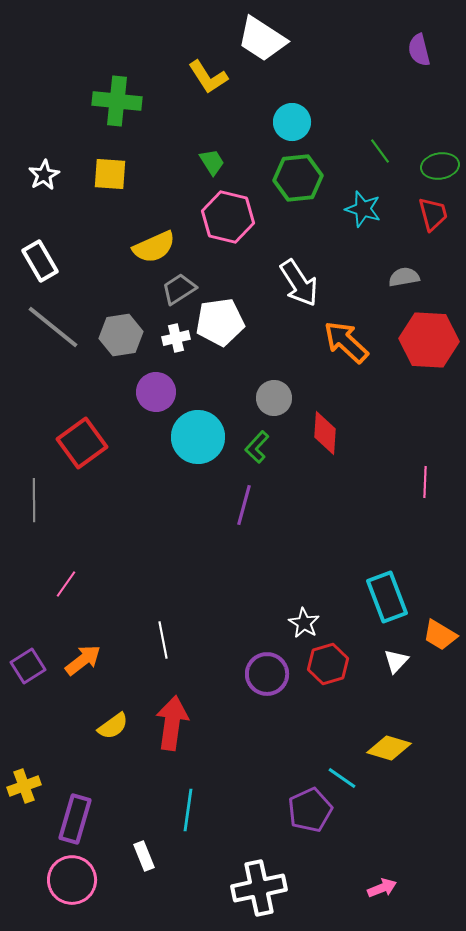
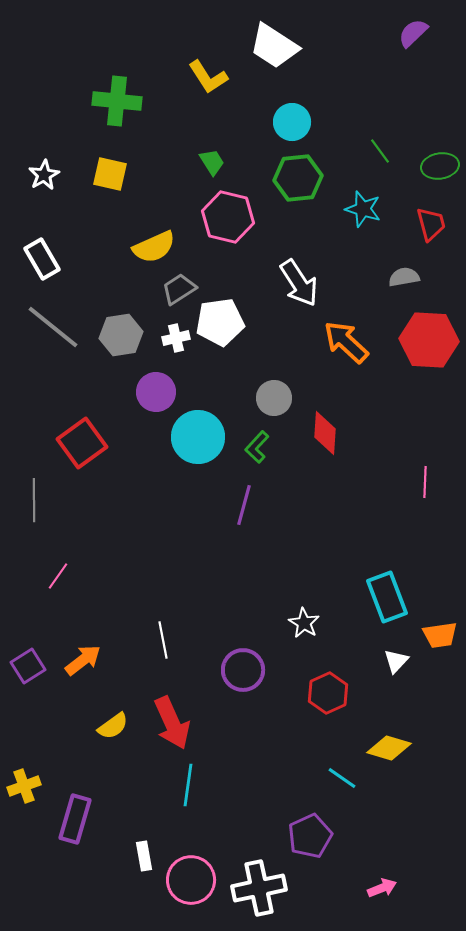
white trapezoid at (262, 39): moved 12 px right, 7 px down
purple semicircle at (419, 50): moved 6 px left, 17 px up; rotated 60 degrees clockwise
yellow square at (110, 174): rotated 9 degrees clockwise
red trapezoid at (433, 214): moved 2 px left, 10 px down
white rectangle at (40, 261): moved 2 px right, 2 px up
pink line at (66, 584): moved 8 px left, 8 px up
orange trapezoid at (440, 635): rotated 39 degrees counterclockwise
red hexagon at (328, 664): moved 29 px down; rotated 9 degrees counterclockwise
purple circle at (267, 674): moved 24 px left, 4 px up
red arrow at (172, 723): rotated 148 degrees clockwise
cyan line at (188, 810): moved 25 px up
purple pentagon at (310, 810): moved 26 px down
white rectangle at (144, 856): rotated 12 degrees clockwise
pink circle at (72, 880): moved 119 px right
